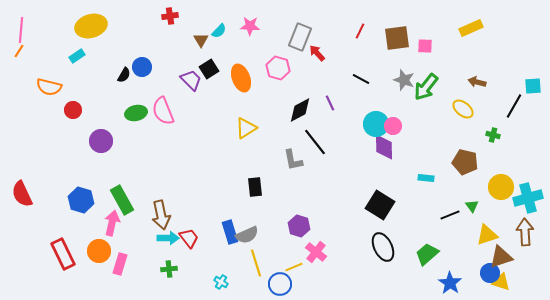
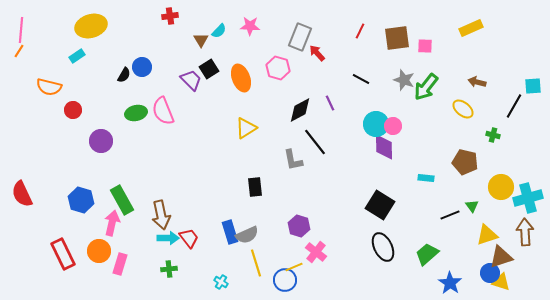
blue circle at (280, 284): moved 5 px right, 4 px up
